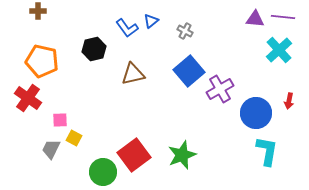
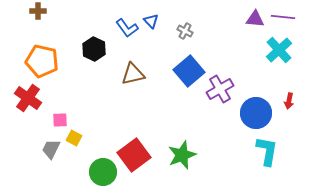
blue triangle: rotated 35 degrees counterclockwise
black hexagon: rotated 20 degrees counterclockwise
